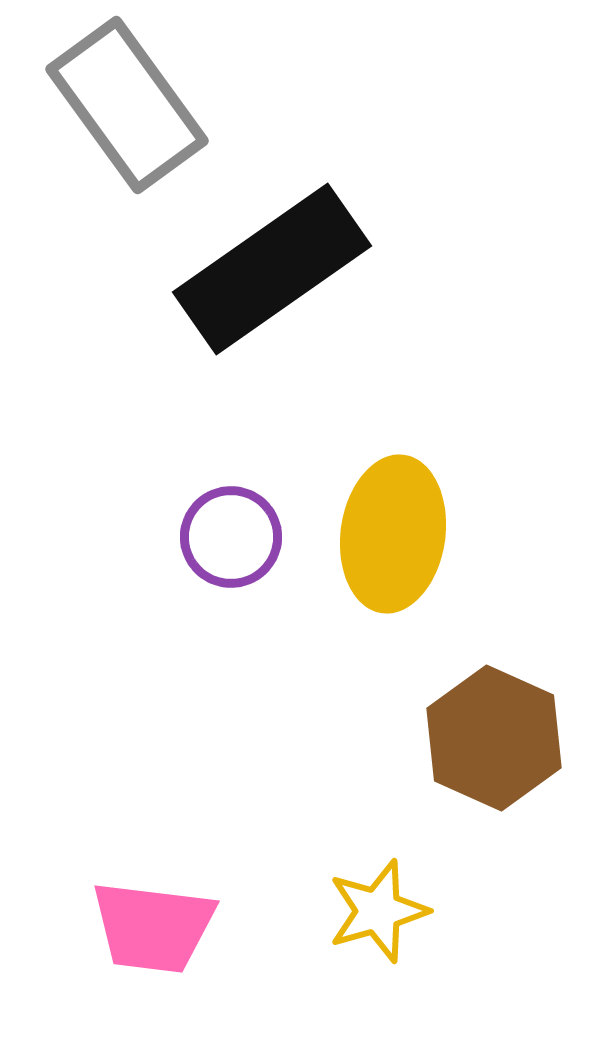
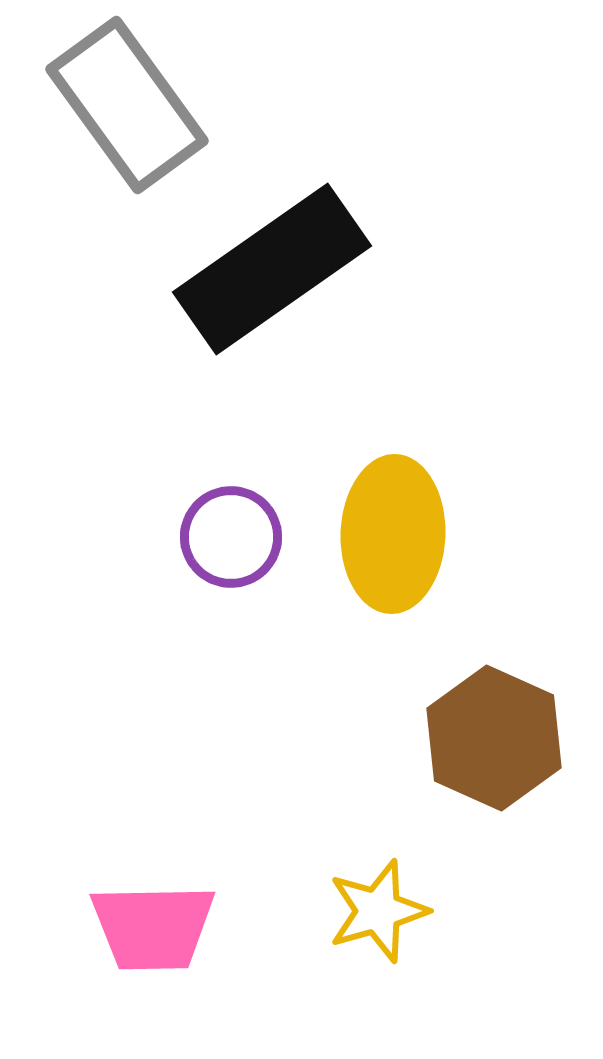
yellow ellipse: rotated 6 degrees counterclockwise
pink trapezoid: rotated 8 degrees counterclockwise
